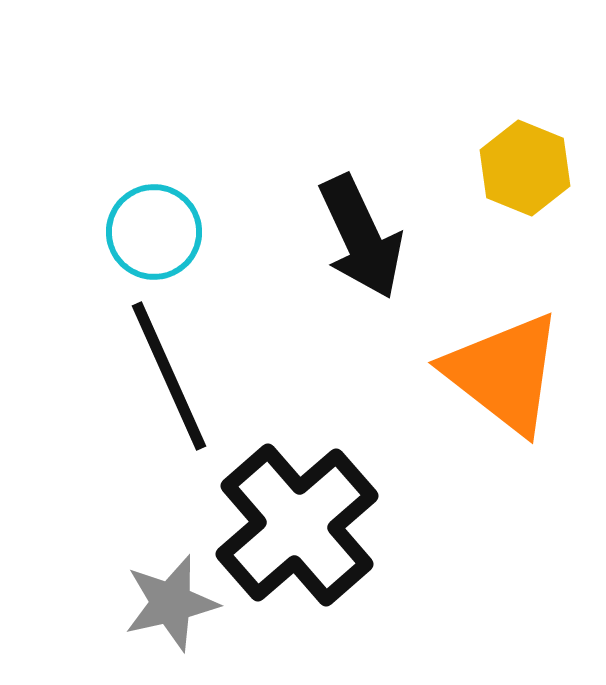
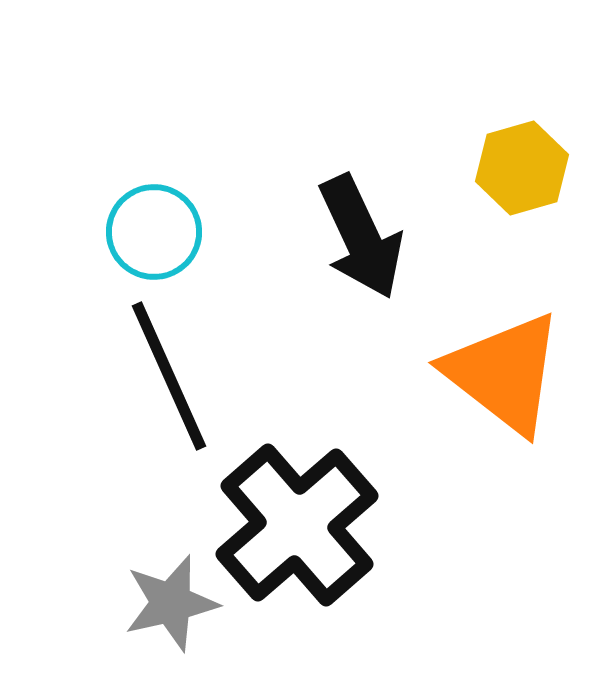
yellow hexagon: moved 3 px left; rotated 22 degrees clockwise
